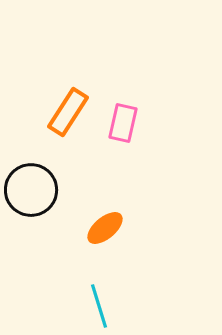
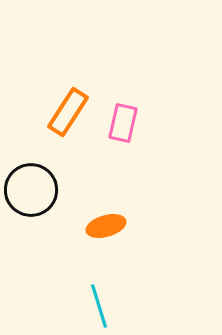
orange ellipse: moved 1 px right, 2 px up; rotated 24 degrees clockwise
